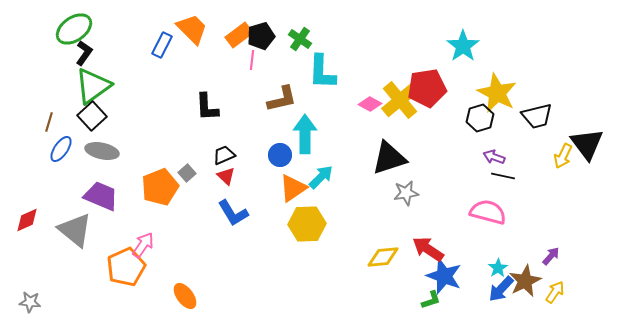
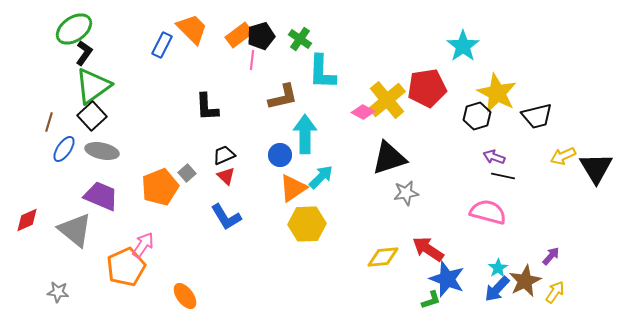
brown L-shape at (282, 99): moved 1 px right, 2 px up
yellow cross at (400, 100): moved 13 px left
pink diamond at (370, 104): moved 7 px left, 8 px down
black hexagon at (480, 118): moved 3 px left, 2 px up
black triangle at (587, 144): moved 9 px right, 24 px down; rotated 6 degrees clockwise
blue ellipse at (61, 149): moved 3 px right
yellow arrow at (563, 156): rotated 40 degrees clockwise
blue L-shape at (233, 213): moved 7 px left, 4 px down
blue star at (444, 276): moved 3 px right, 3 px down
blue arrow at (501, 289): moved 4 px left
gray star at (30, 302): moved 28 px right, 10 px up
